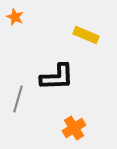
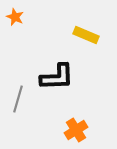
orange cross: moved 2 px right, 2 px down
